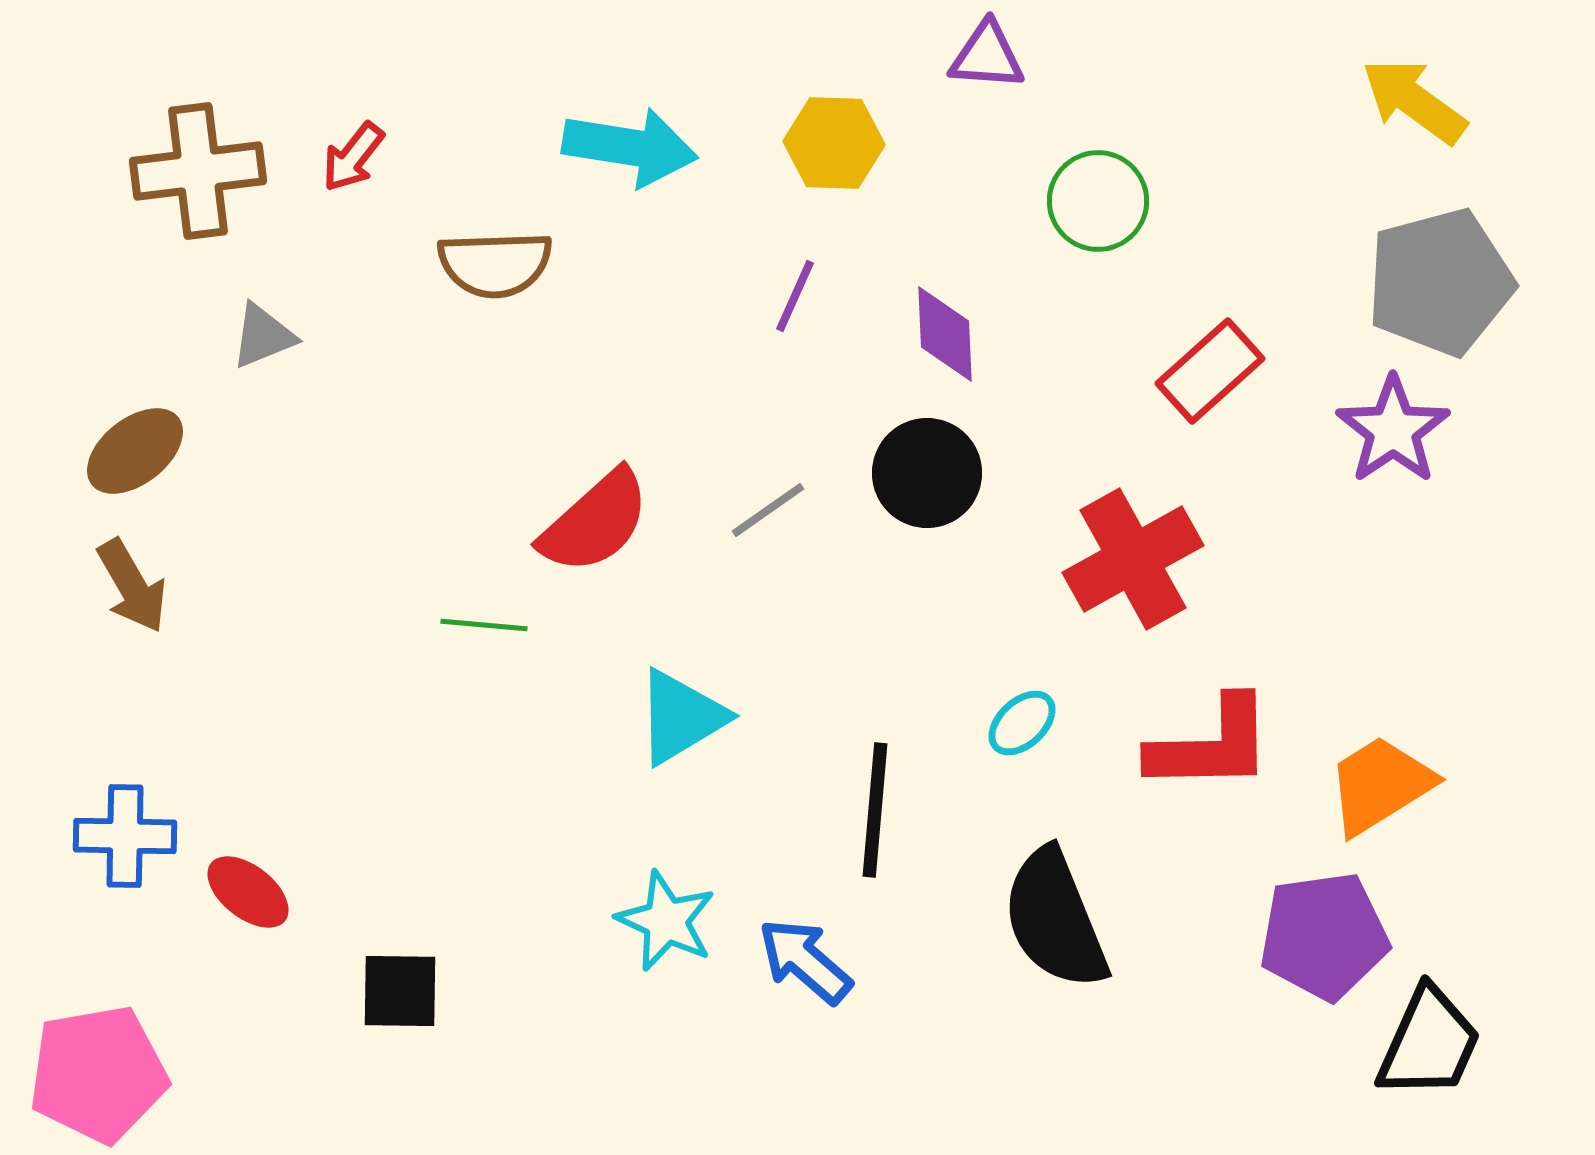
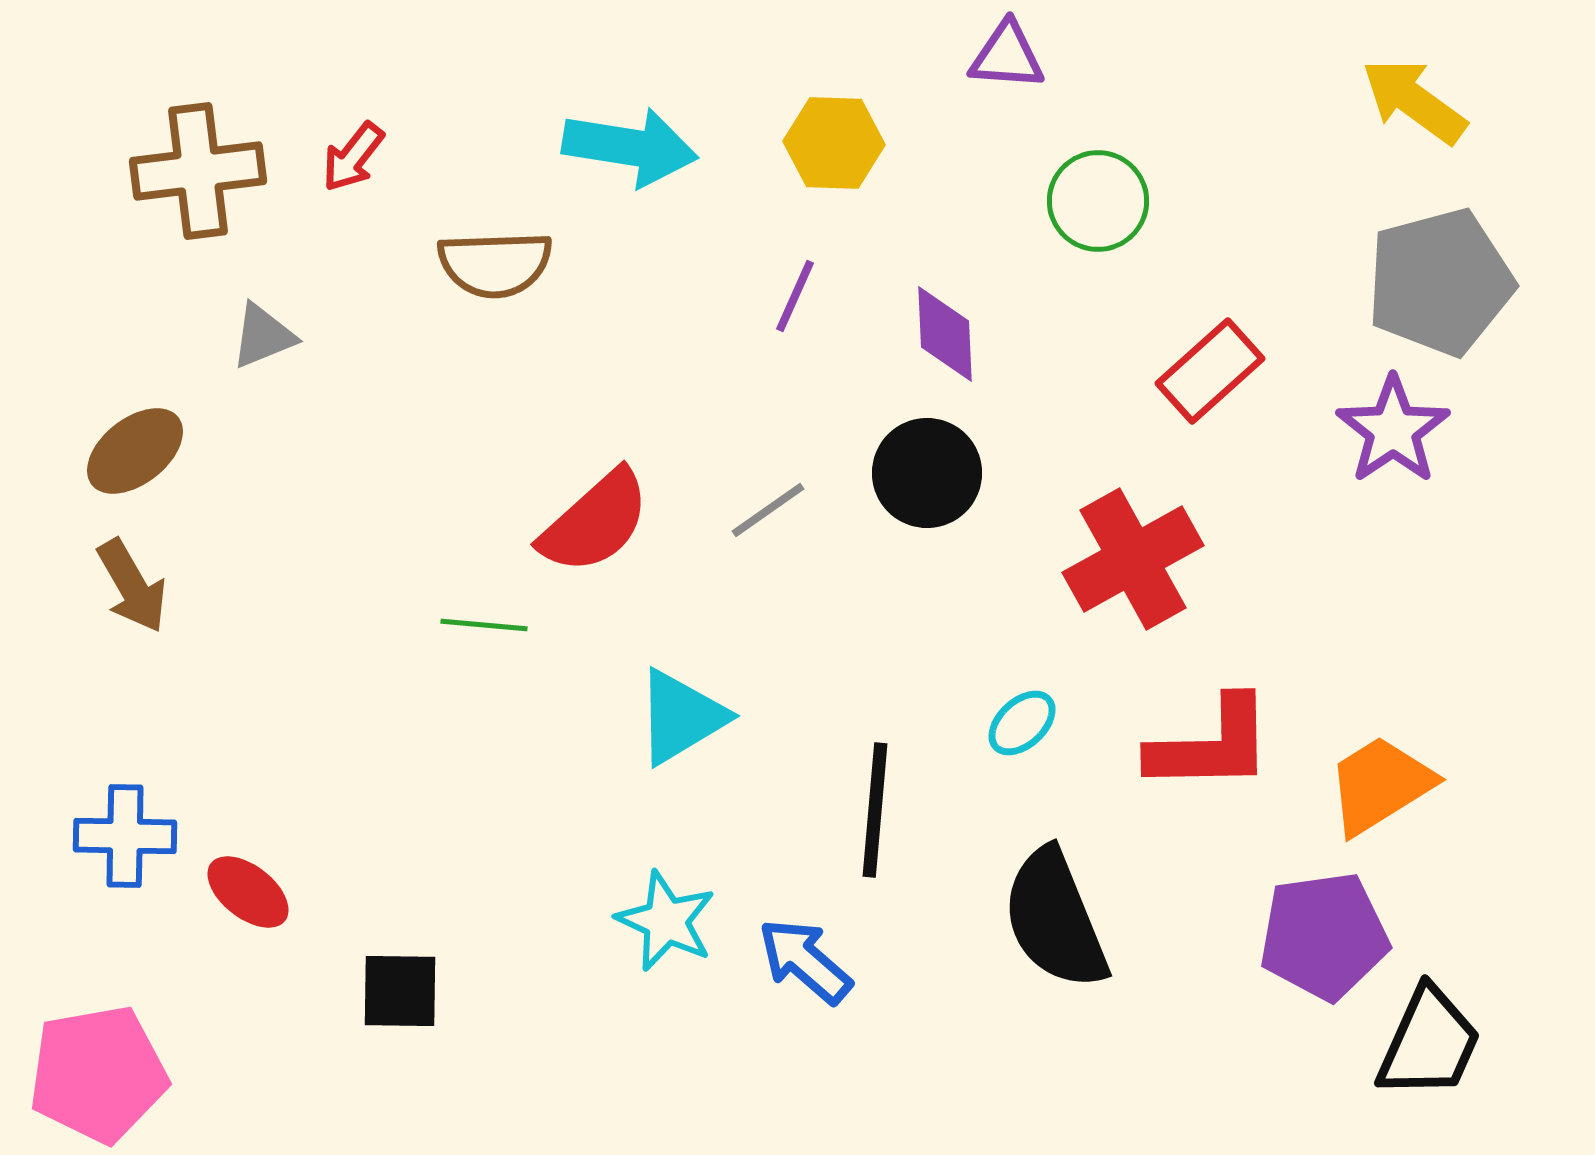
purple triangle: moved 20 px right
